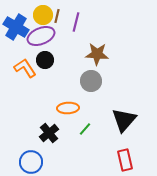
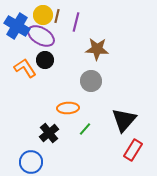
blue cross: moved 1 px right, 1 px up
purple ellipse: rotated 52 degrees clockwise
brown star: moved 5 px up
red rectangle: moved 8 px right, 10 px up; rotated 45 degrees clockwise
